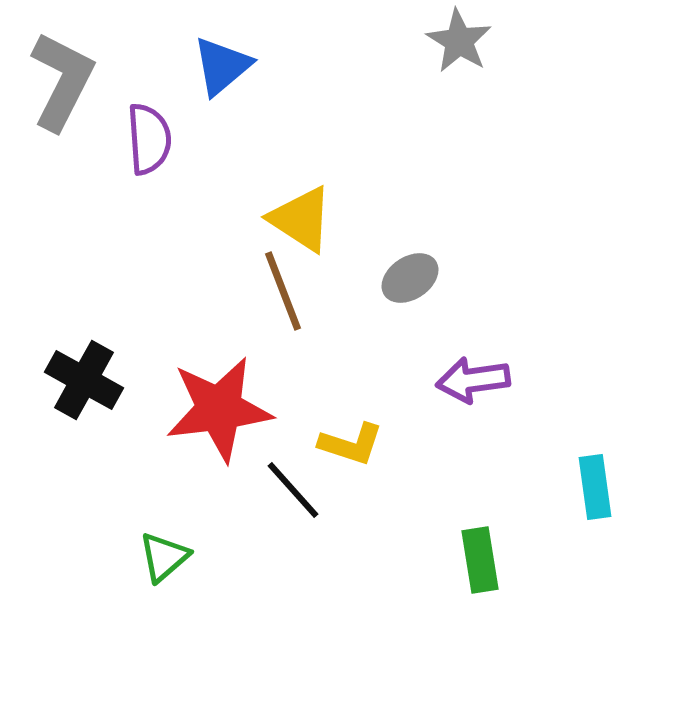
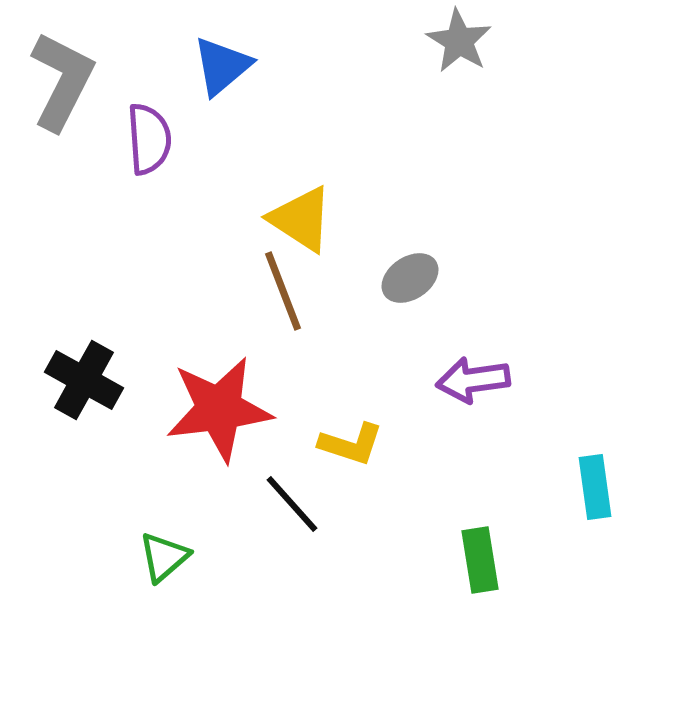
black line: moved 1 px left, 14 px down
